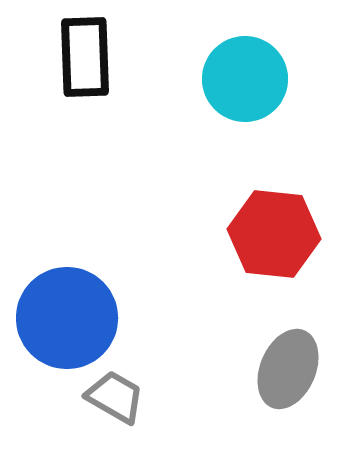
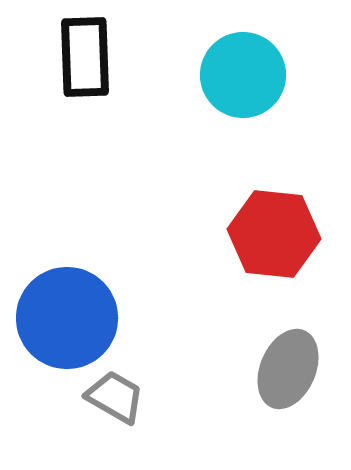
cyan circle: moved 2 px left, 4 px up
